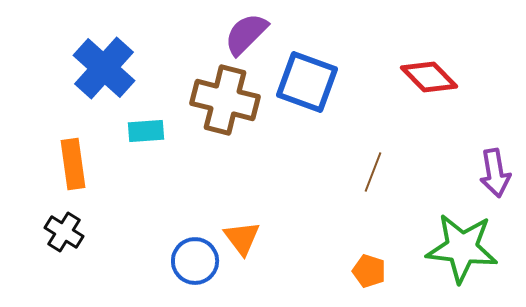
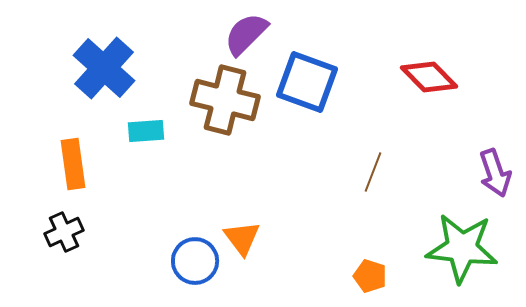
purple arrow: rotated 9 degrees counterclockwise
black cross: rotated 33 degrees clockwise
orange pentagon: moved 1 px right, 5 px down
